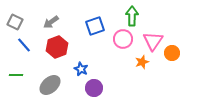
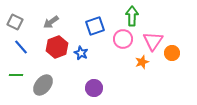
blue line: moved 3 px left, 2 px down
blue star: moved 16 px up
gray ellipse: moved 7 px left; rotated 10 degrees counterclockwise
